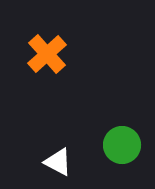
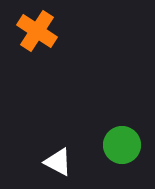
orange cross: moved 10 px left, 23 px up; rotated 15 degrees counterclockwise
